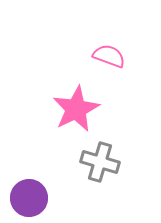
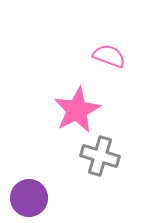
pink star: moved 1 px right, 1 px down
gray cross: moved 6 px up
